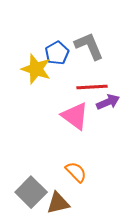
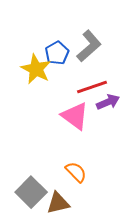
gray L-shape: rotated 72 degrees clockwise
yellow star: rotated 8 degrees clockwise
red line: rotated 16 degrees counterclockwise
